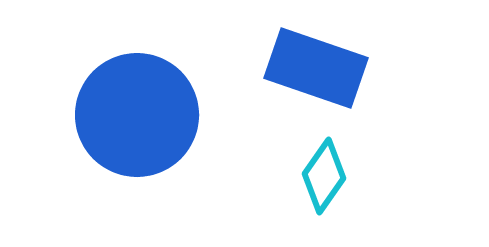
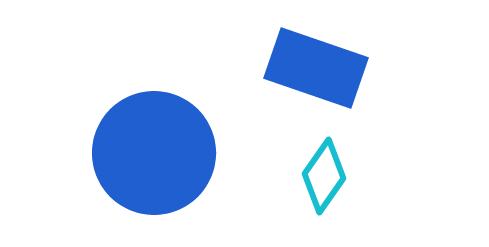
blue circle: moved 17 px right, 38 px down
